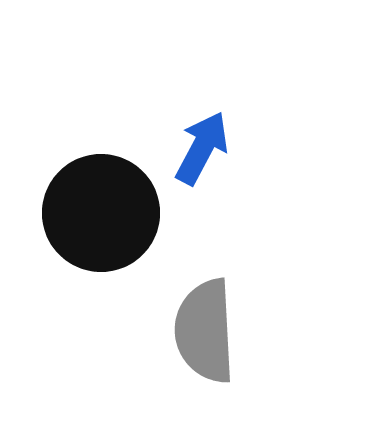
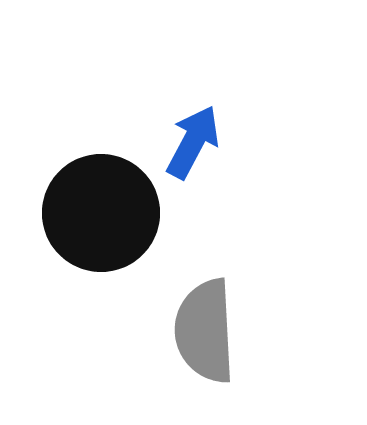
blue arrow: moved 9 px left, 6 px up
